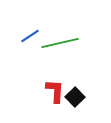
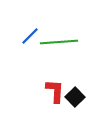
blue line: rotated 12 degrees counterclockwise
green line: moved 1 px left, 1 px up; rotated 9 degrees clockwise
